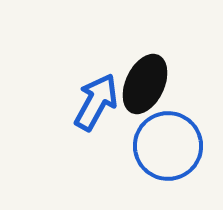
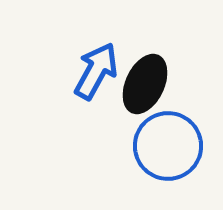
blue arrow: moved 31 px up
